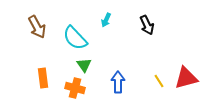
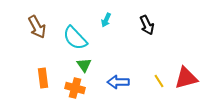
blue arrow: rotated 90 degrees counterclockwise
